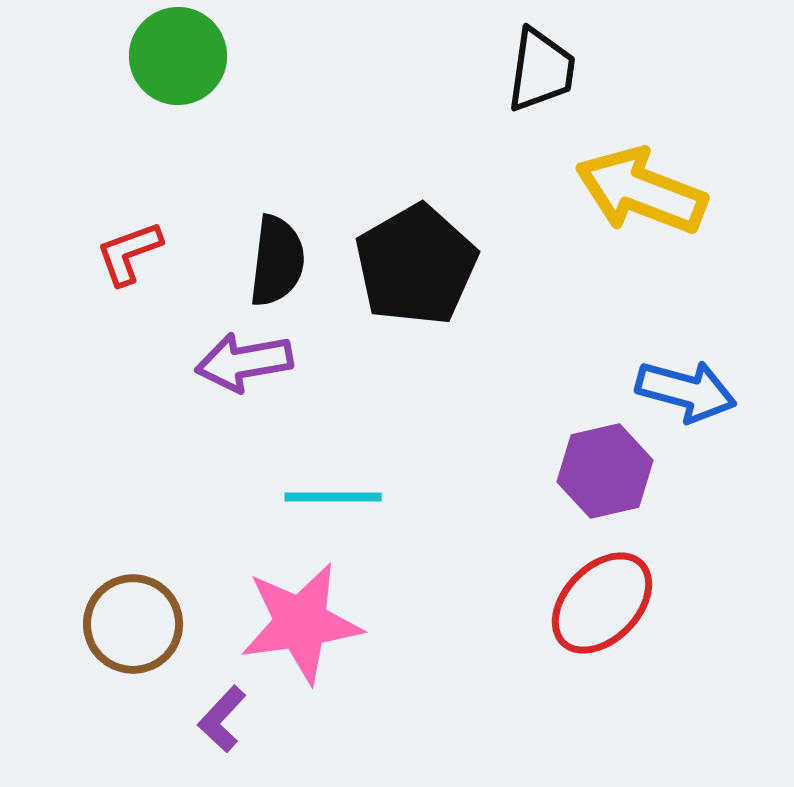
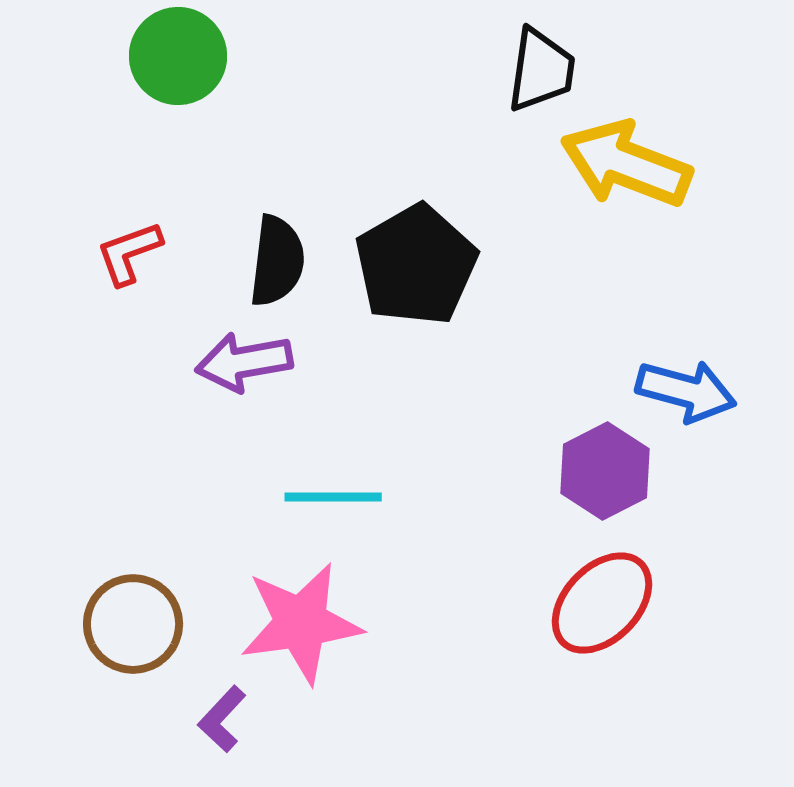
yellow arrow: moved 15 px left, 27 px up
purple hexagon: rotated 14 degrees counterclockwise
